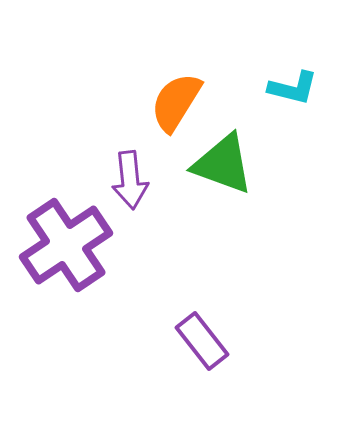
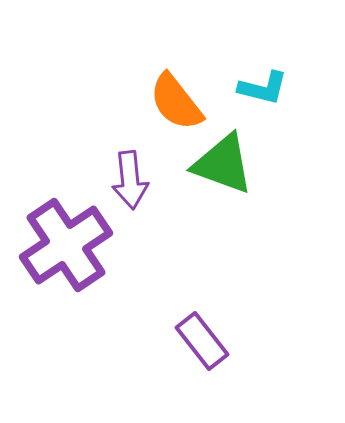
cyan L-shape: moved 30 px left
orange semicircle: rotated 70 degrees counterclockwise
